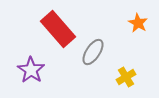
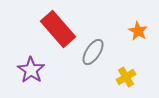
orange star: moved 8 px down
